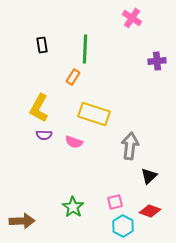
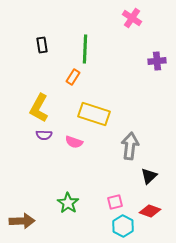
green star: moved 5 px left, 4 px up
